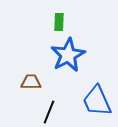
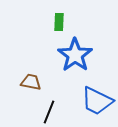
blue star: moved 7 px right; rotated 8 degrees counterclockwise
brown trapezoid: rotated 10 degrees clockwise
blue trapezoid: rotated 40 degrees counterclockwise
